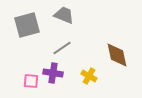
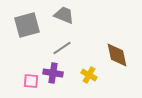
yellow cross: moved 1 px up
